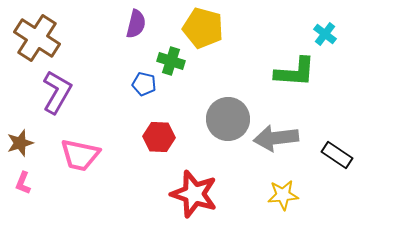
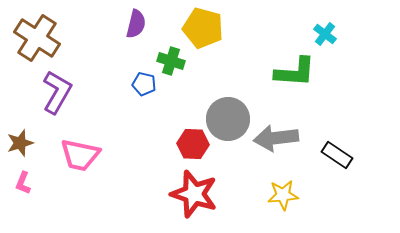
red hexagon: moved 34 px right, 7 px down
